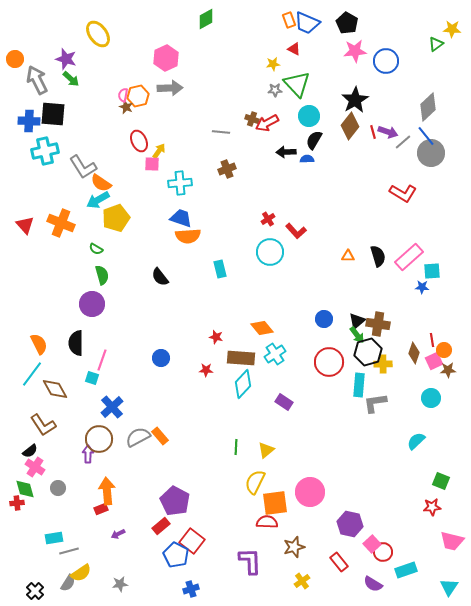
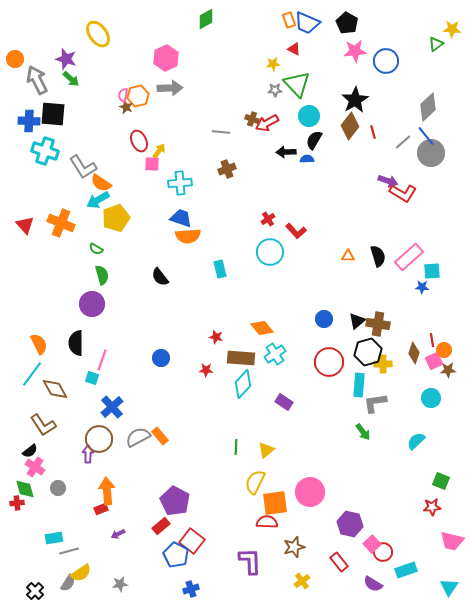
purple arrow at (388, 132): moved 49 px down
cyan cross at (45, 151): rotated 32 degrees clockwise
green arrow at (357, 335): moved 6 px right, 97 px down
